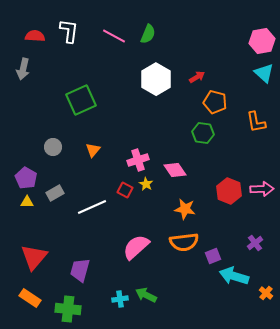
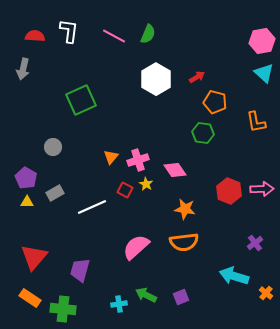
orange triangle: moved 18 px right, 7 px down
purple square: moved 32 px left, 41 px down
cyan cross: moved 1 px left, 5 px down
green cross: moved 5 px left
